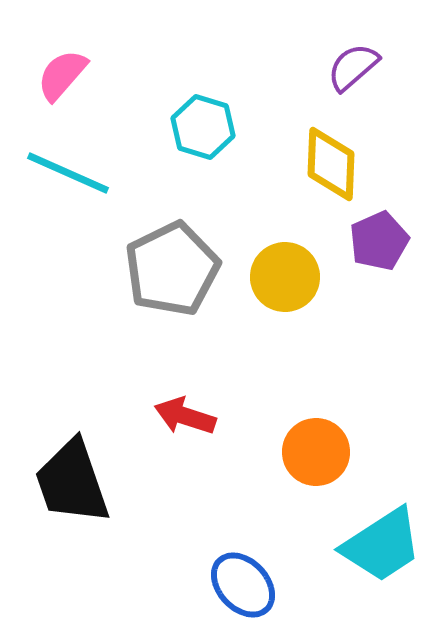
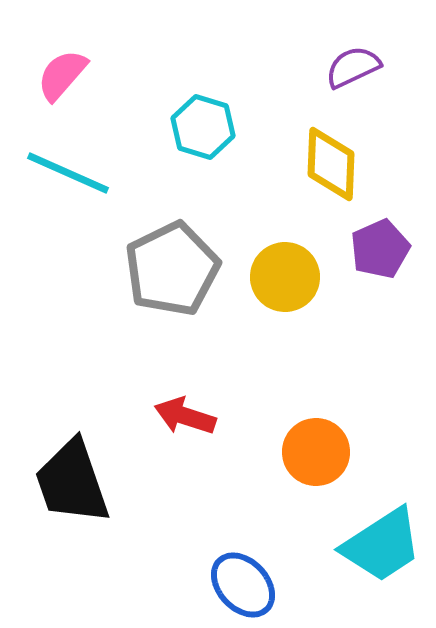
purple semicircle: rotated 16 degrees clockwise
purple pentagon: moved 1 px right, 8 px down
